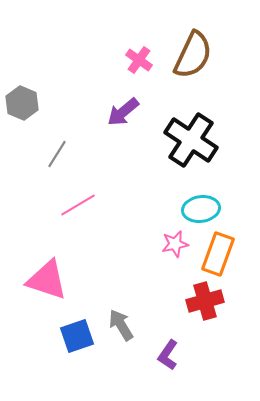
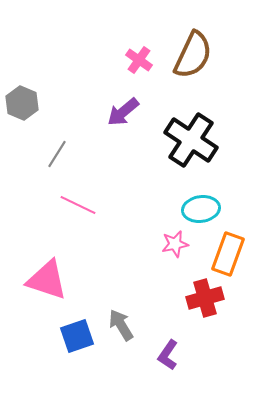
pink line: rotated 57 degrees clockwise
orange rectangle: moved 10 px right
red cross: moved 3 px up
